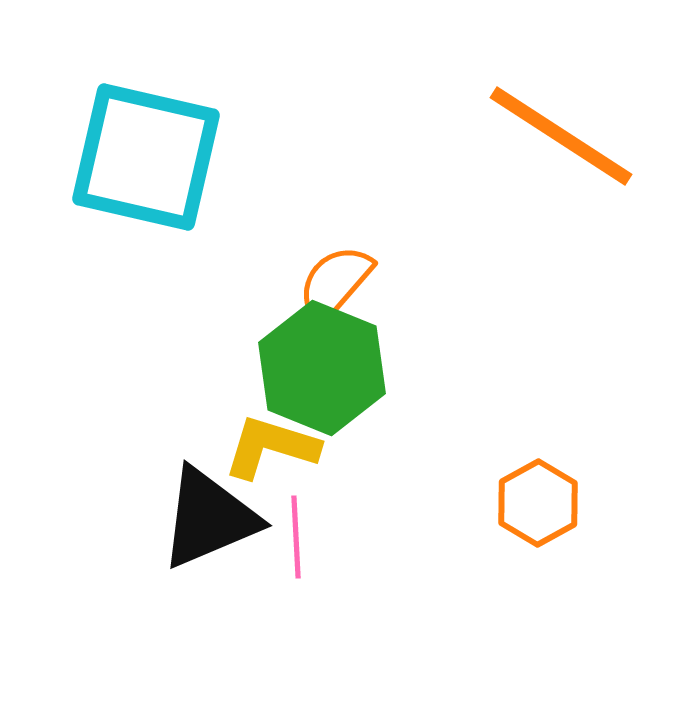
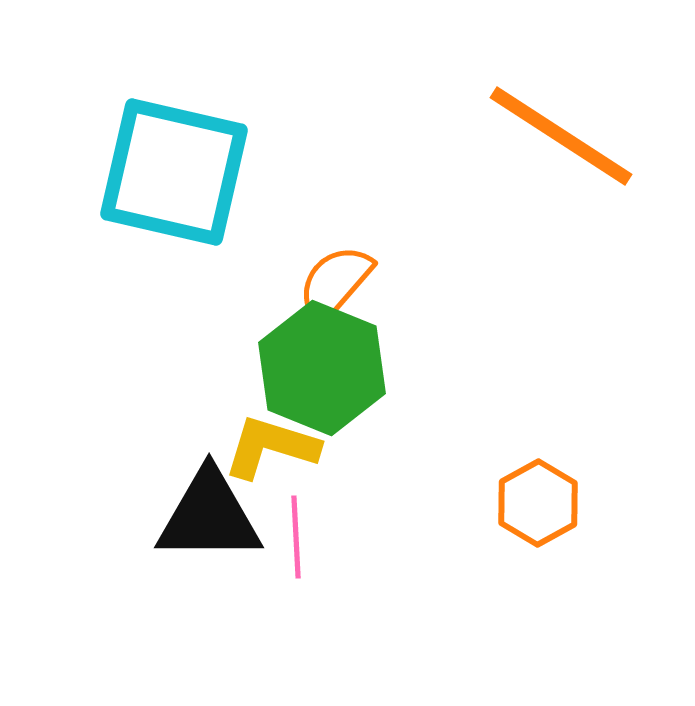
cyan square: moved 28 px right, 15 px down
black triangle: moved 2 px up; rotated 23 degrees clockwise
